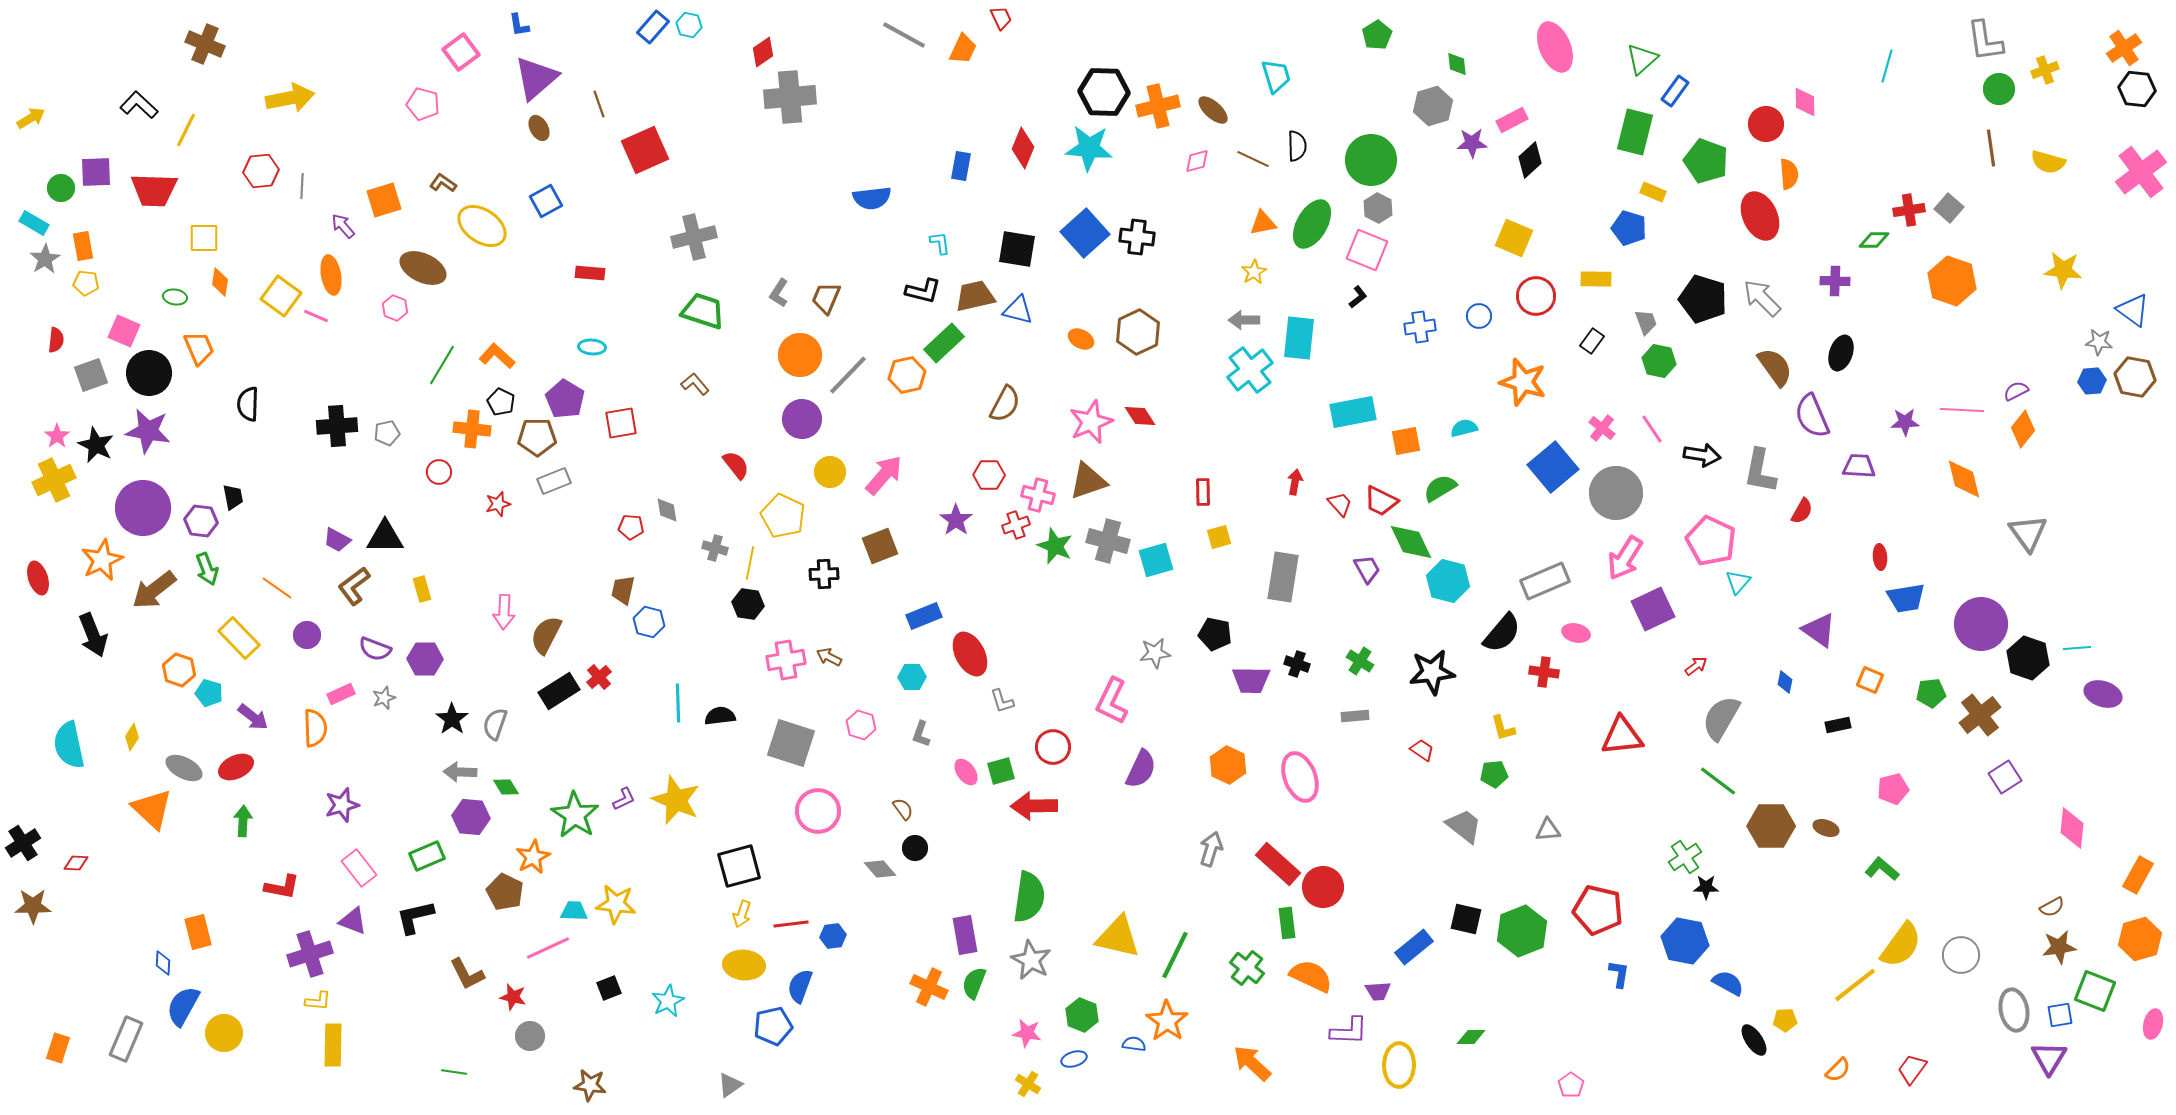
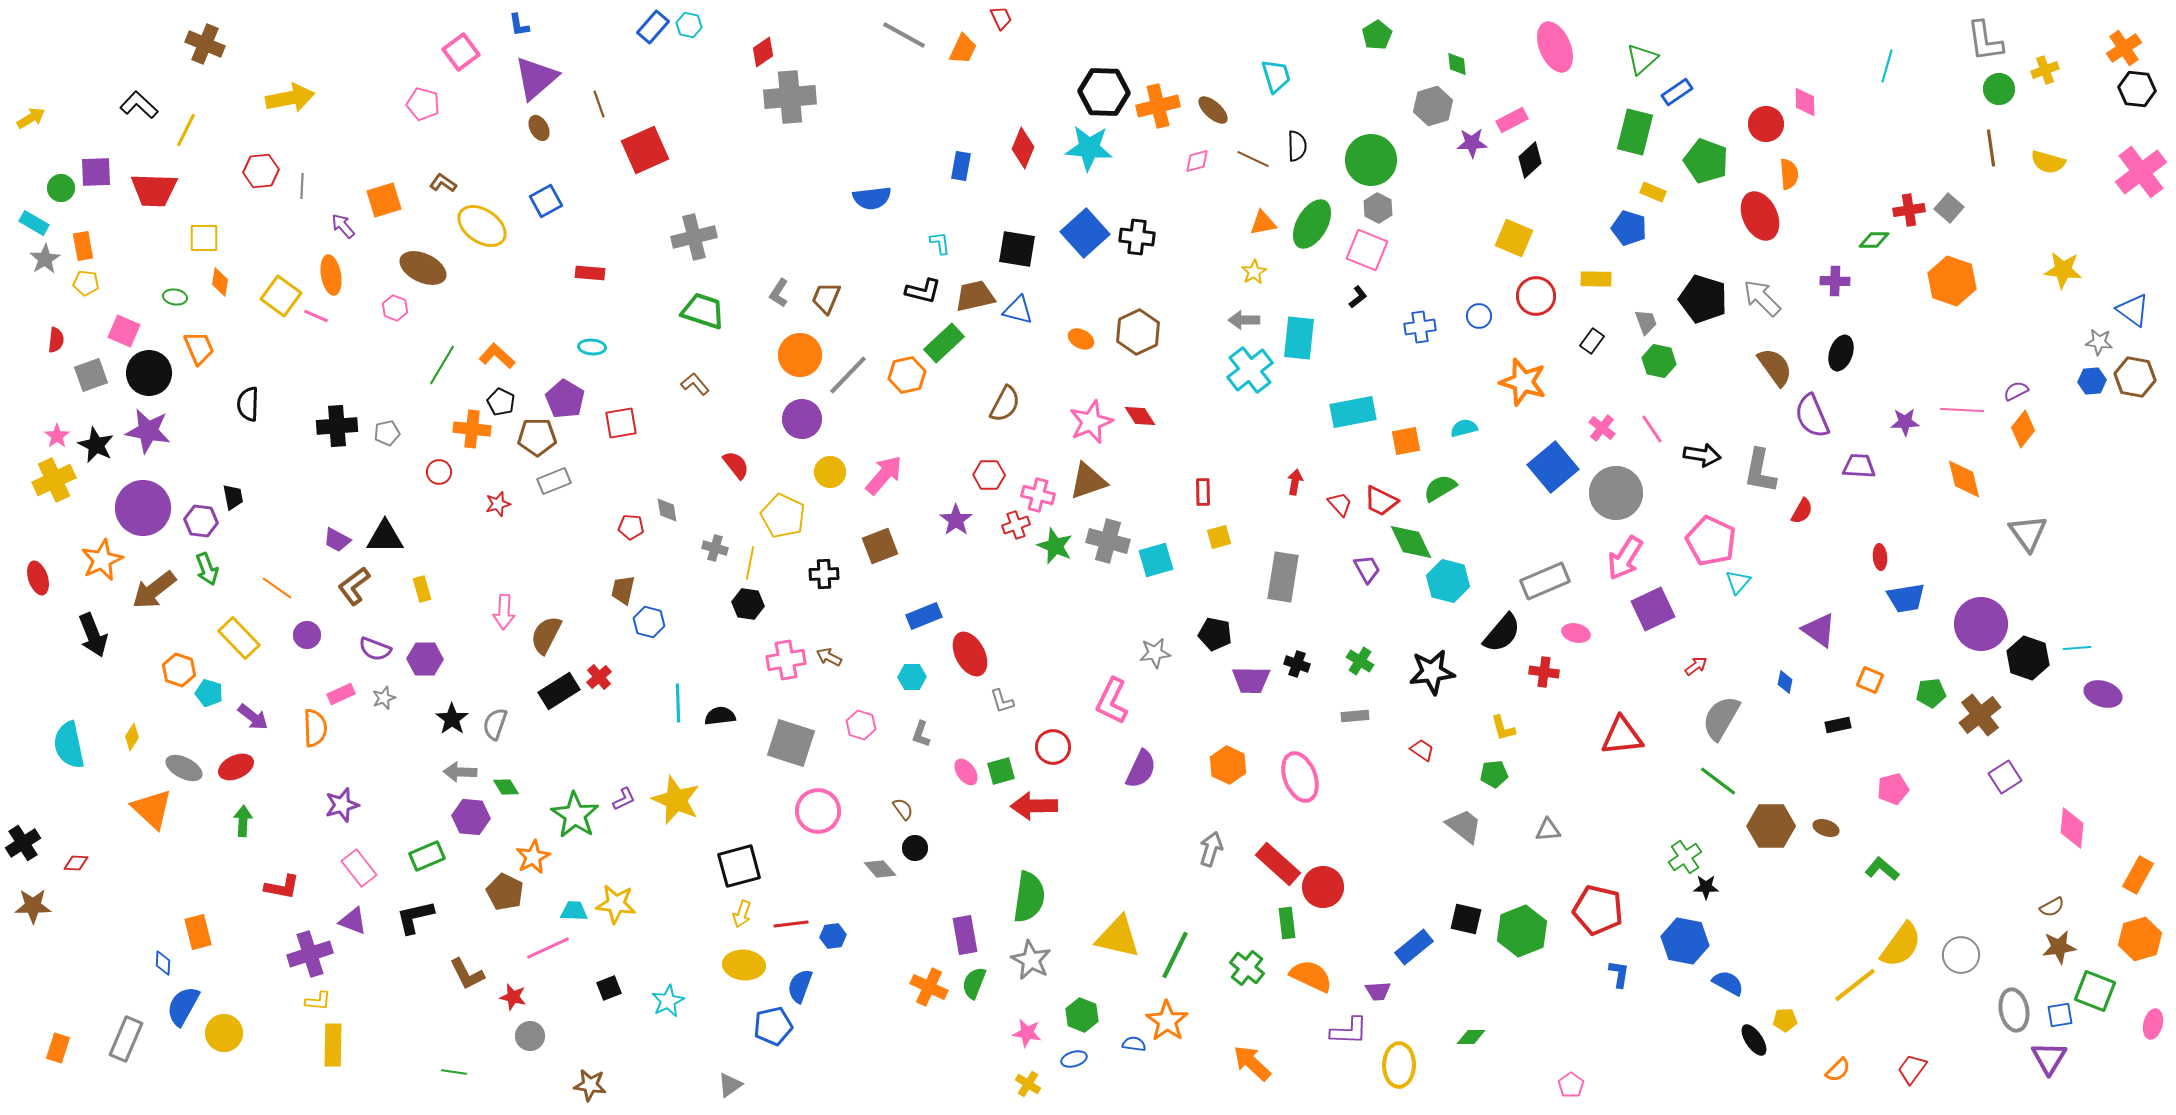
blue rectangle at (1675, 91): moved 2 px right, 1 px down; rotated 20 degrees clockwise
